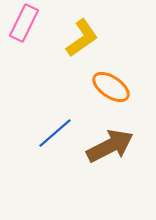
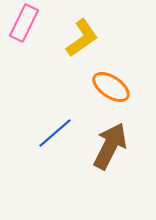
brown arrow: rotated 36 degrees counterclockwise
